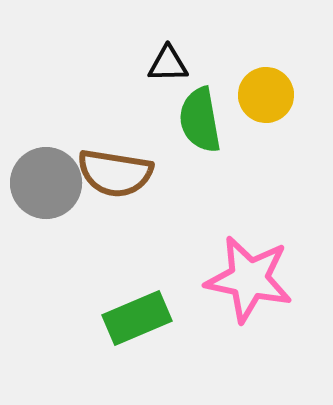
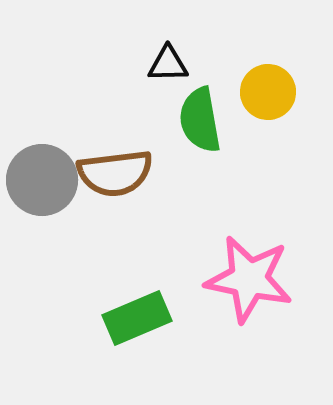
yellow circle: moved 2 px right, 3 px up
brown semicircle: rotated 16 degrees counterclockwise
gray circle: moved 4 px left, 3 px up
